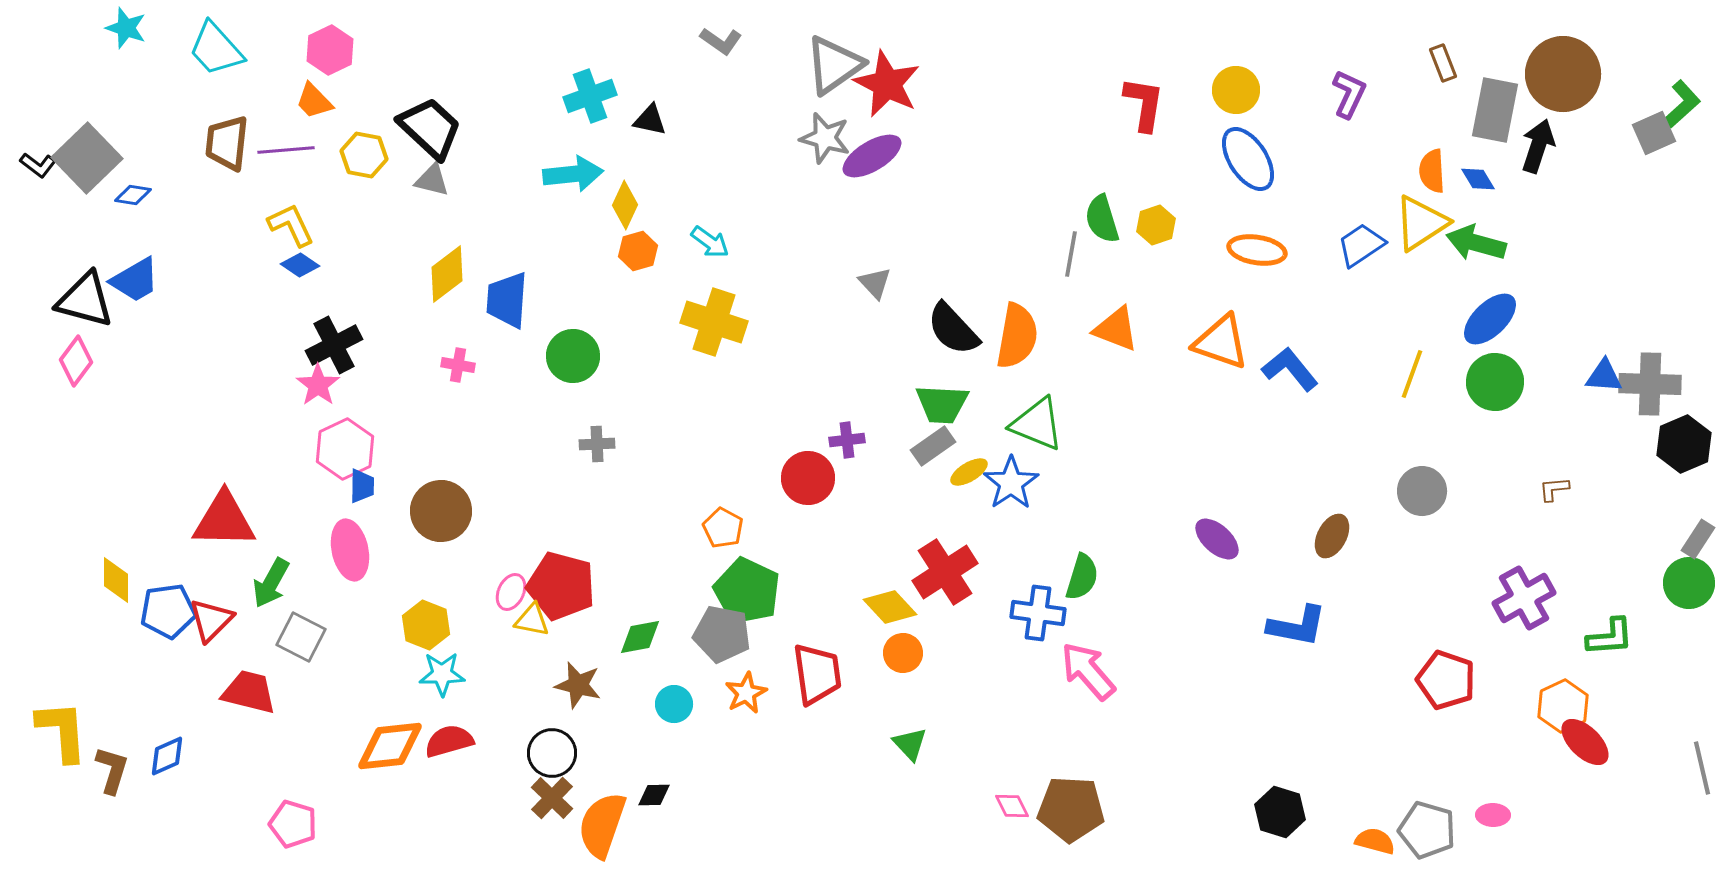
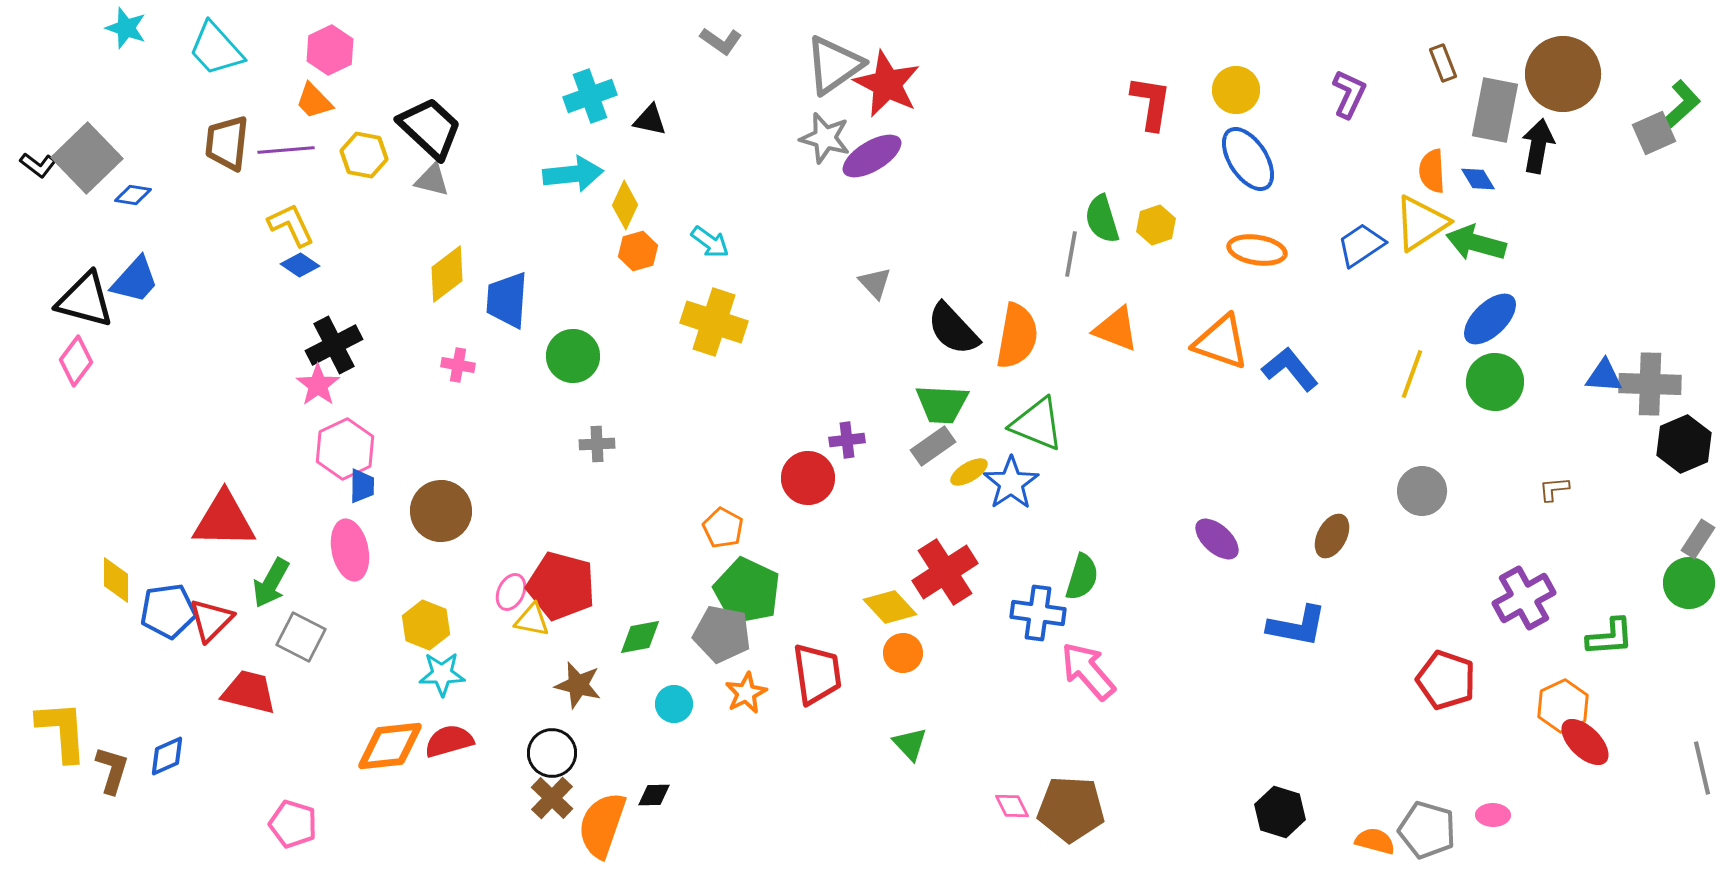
red L-shape at (1144, 104): moved 7 px right, 1 px up
black arrow at (1538, 146): rotated 8 degrees counterclockwise
blue trapezoid at (135, 280): rotated 18 degrees counterclockwise
